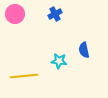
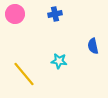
blue cross: rotated 16 degrees clockwise
blue semicircle: moved 9 px right, 4 px up
yellow line: moved 2 px up; rotated 56 degrees clockwise
